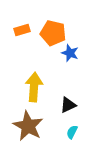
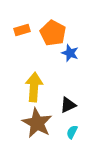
orange pentagon: rotated 15 degrees clockwise
brown star: moved 9 px right, 3 px up
